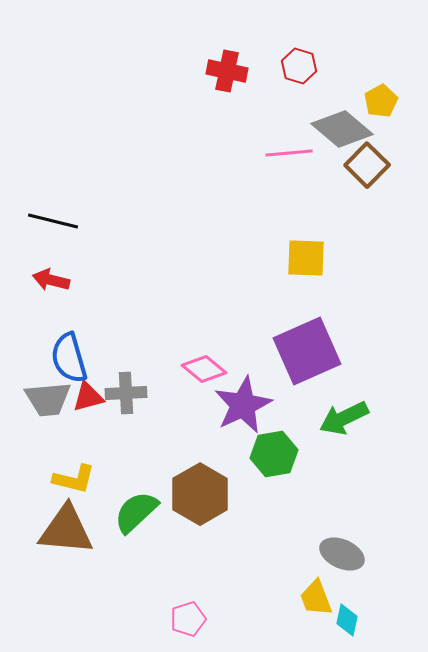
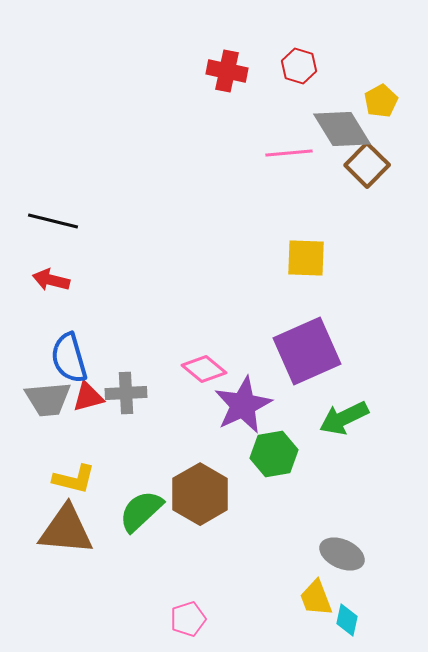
gray diamond: rotated 18 degrees clockwise
green semicircle: moved 5 px right, 1 px up
